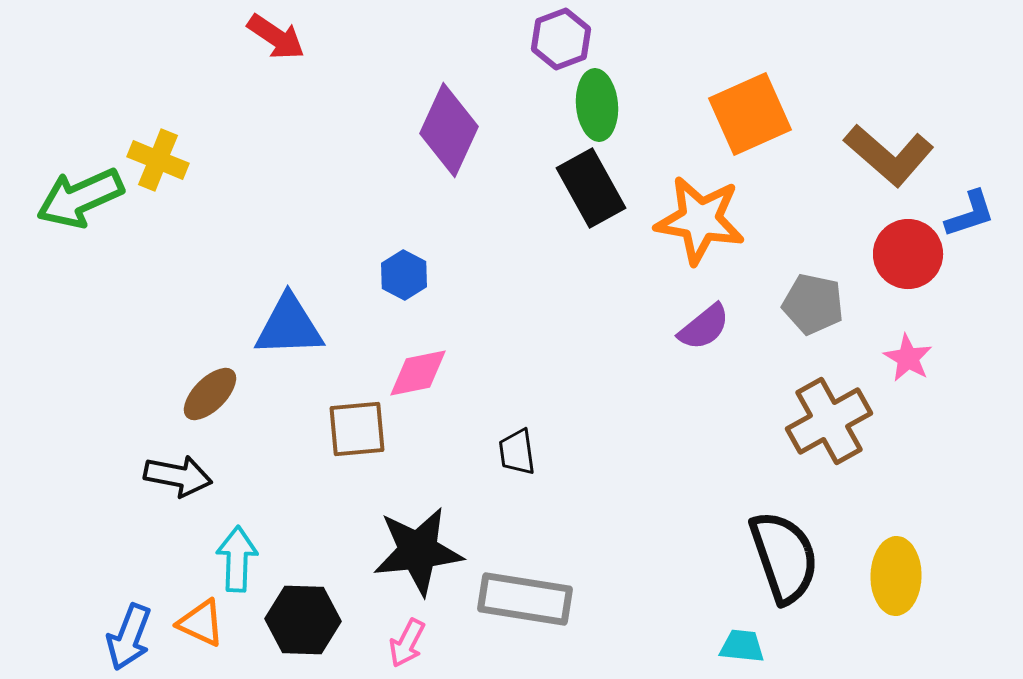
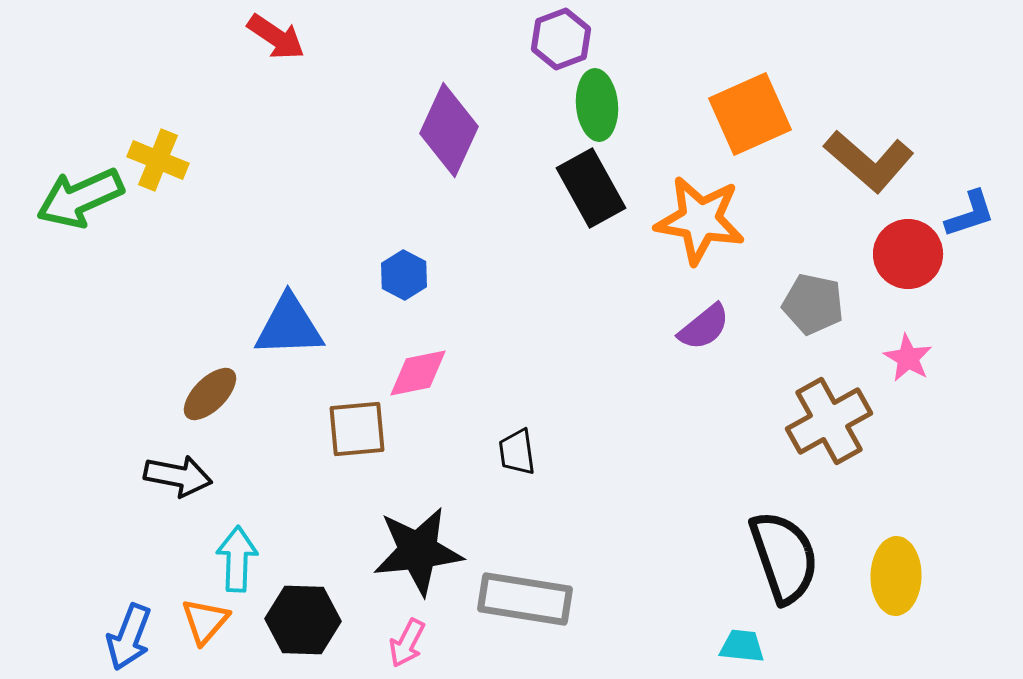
brown L-shape: moved 20 px left, 6 px down
orange triangle: moved 4 px right, 2 px up; rotated 46 degrees clockwise
